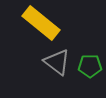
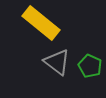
green pentagon: rotated 25 degrees clockwise
